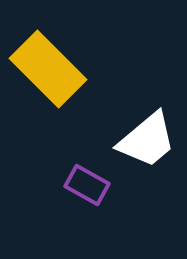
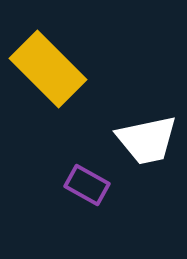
white trapezoid: rotated 28 degrees clockwise
